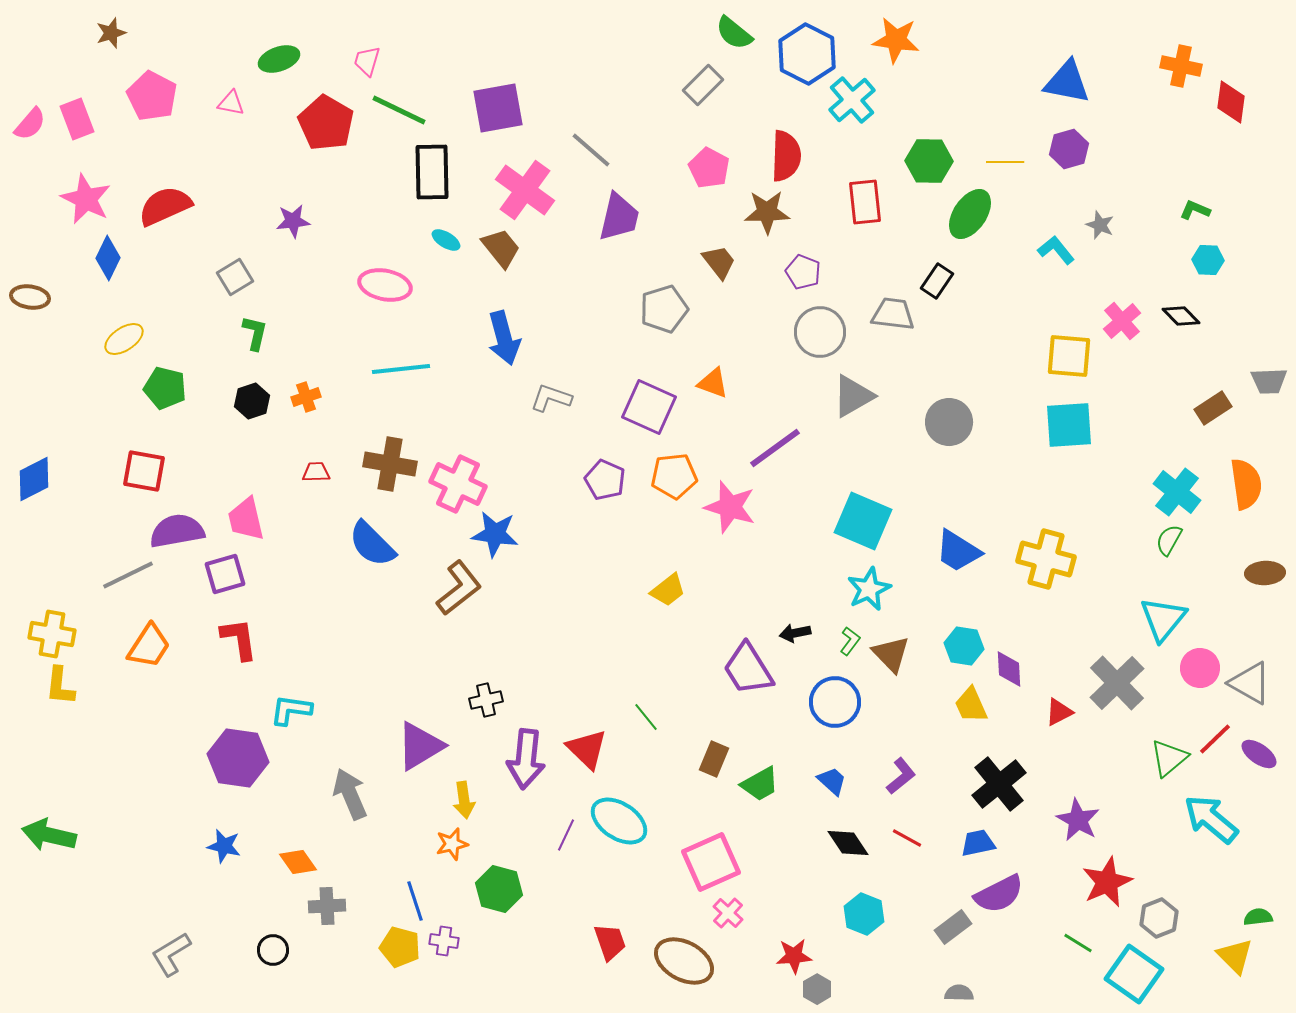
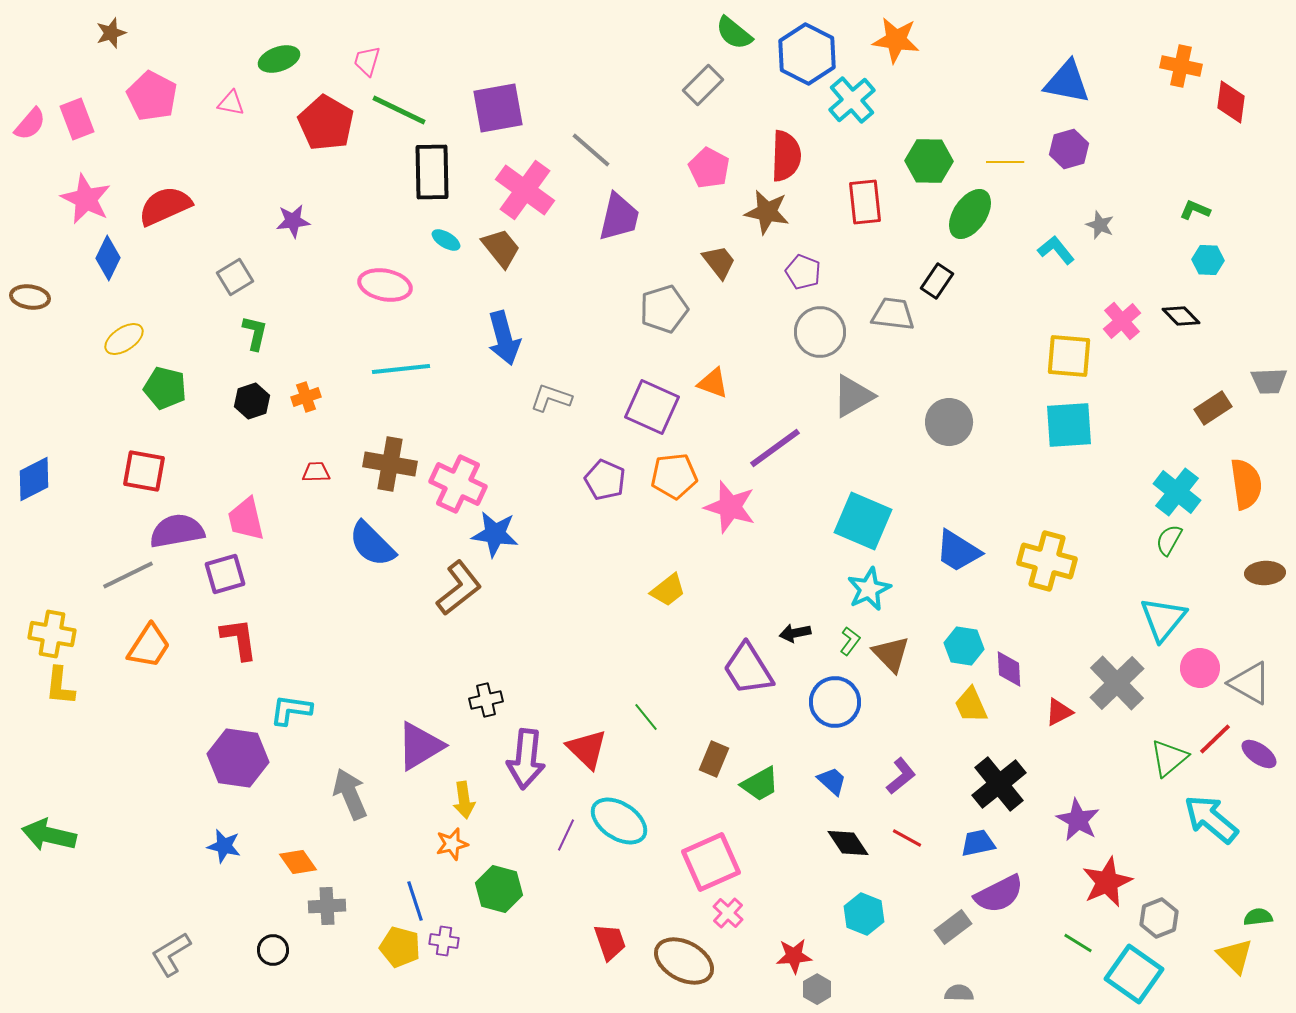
brown star at (767, 212): rotated 12 degrees clockwise
purple square at (649, 407): moved 3 px right
yellow cross at (1046, 559): moved 1 px right, 2 px down
